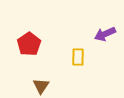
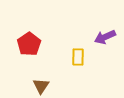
purple arrow: moved 3 px down
